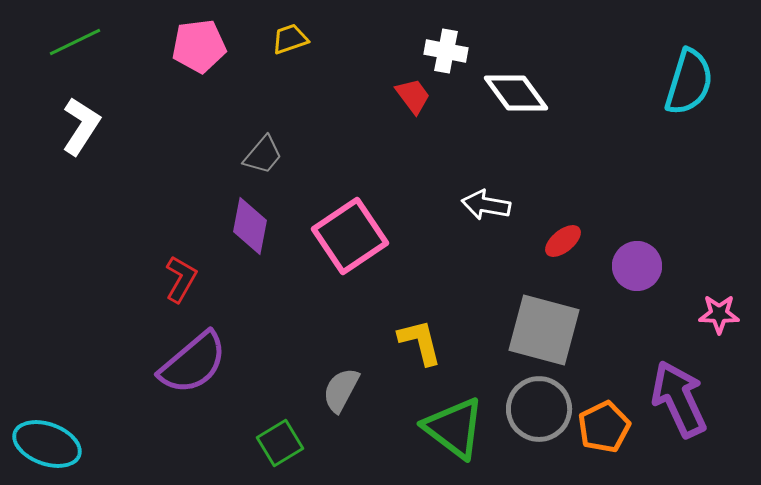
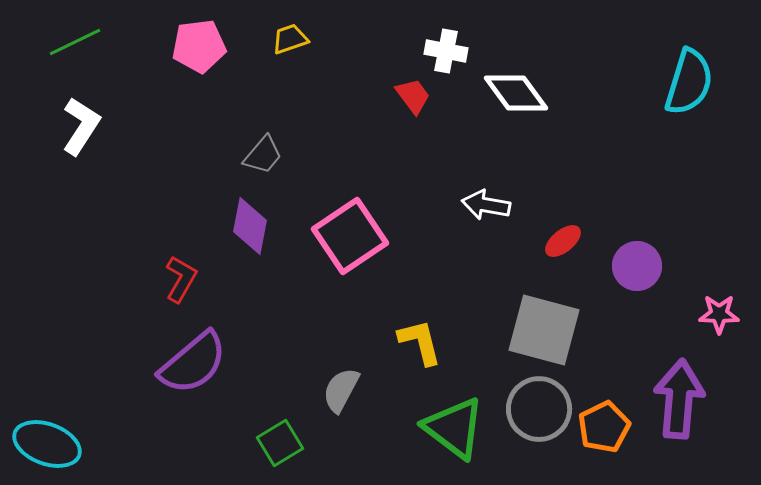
purple arrow: rotated 30 degrees clockwise
